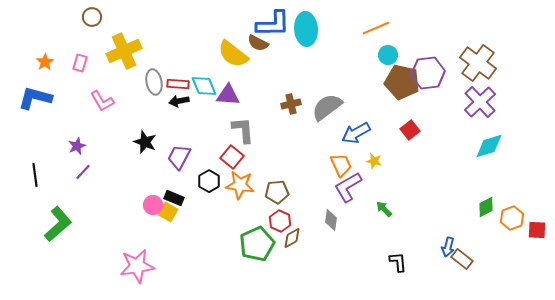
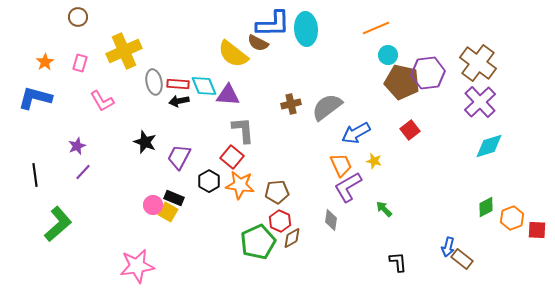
brown circle at (92, 17): moved 14 px left
green pentagon at (257, 244): moved 1 px right, 2 px up
